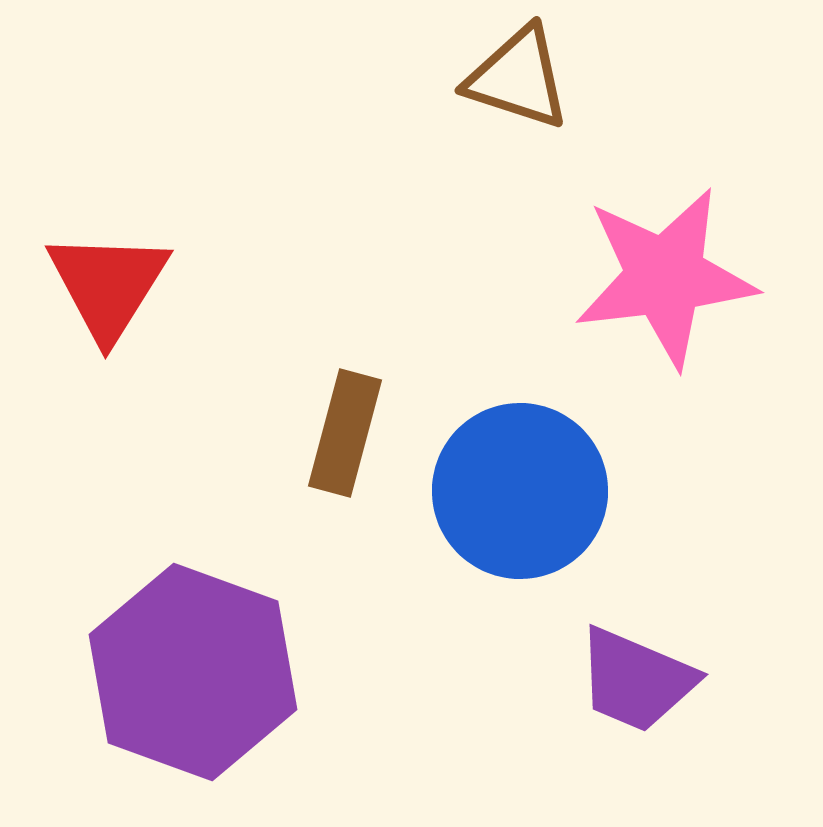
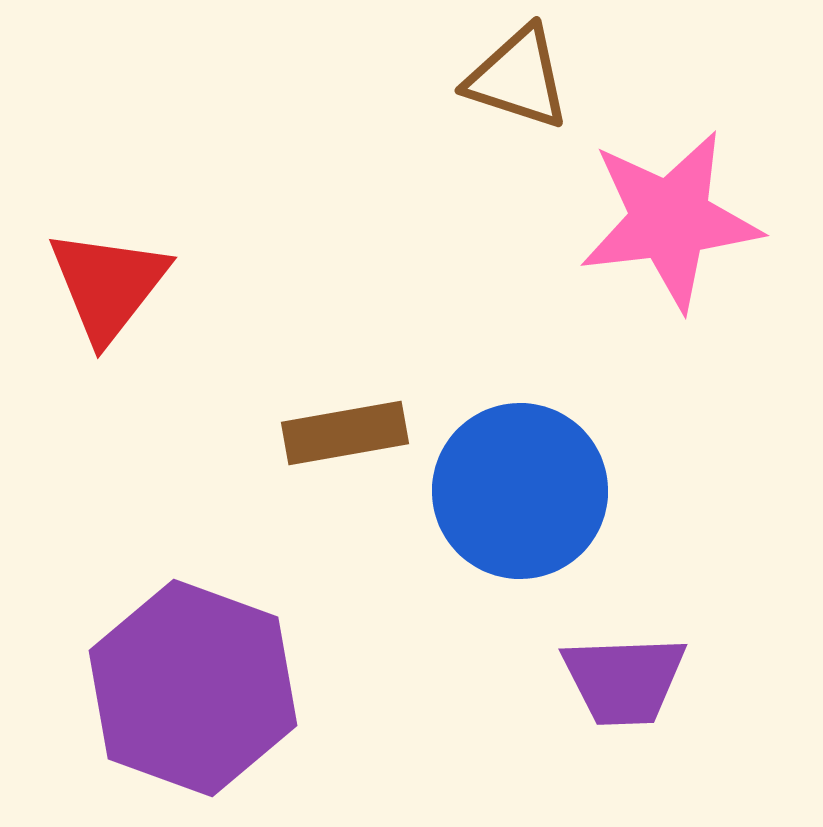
pink star: moved 5 px right, 57 px up
red triangle: rotated 6 degrees clockwise
brown rectangle: rotated 65 degrees clockwise
purple hexagon: moved 16 px down
purple trapezoid: moved 12 px left; rotated 25 degrees counterclockwise
